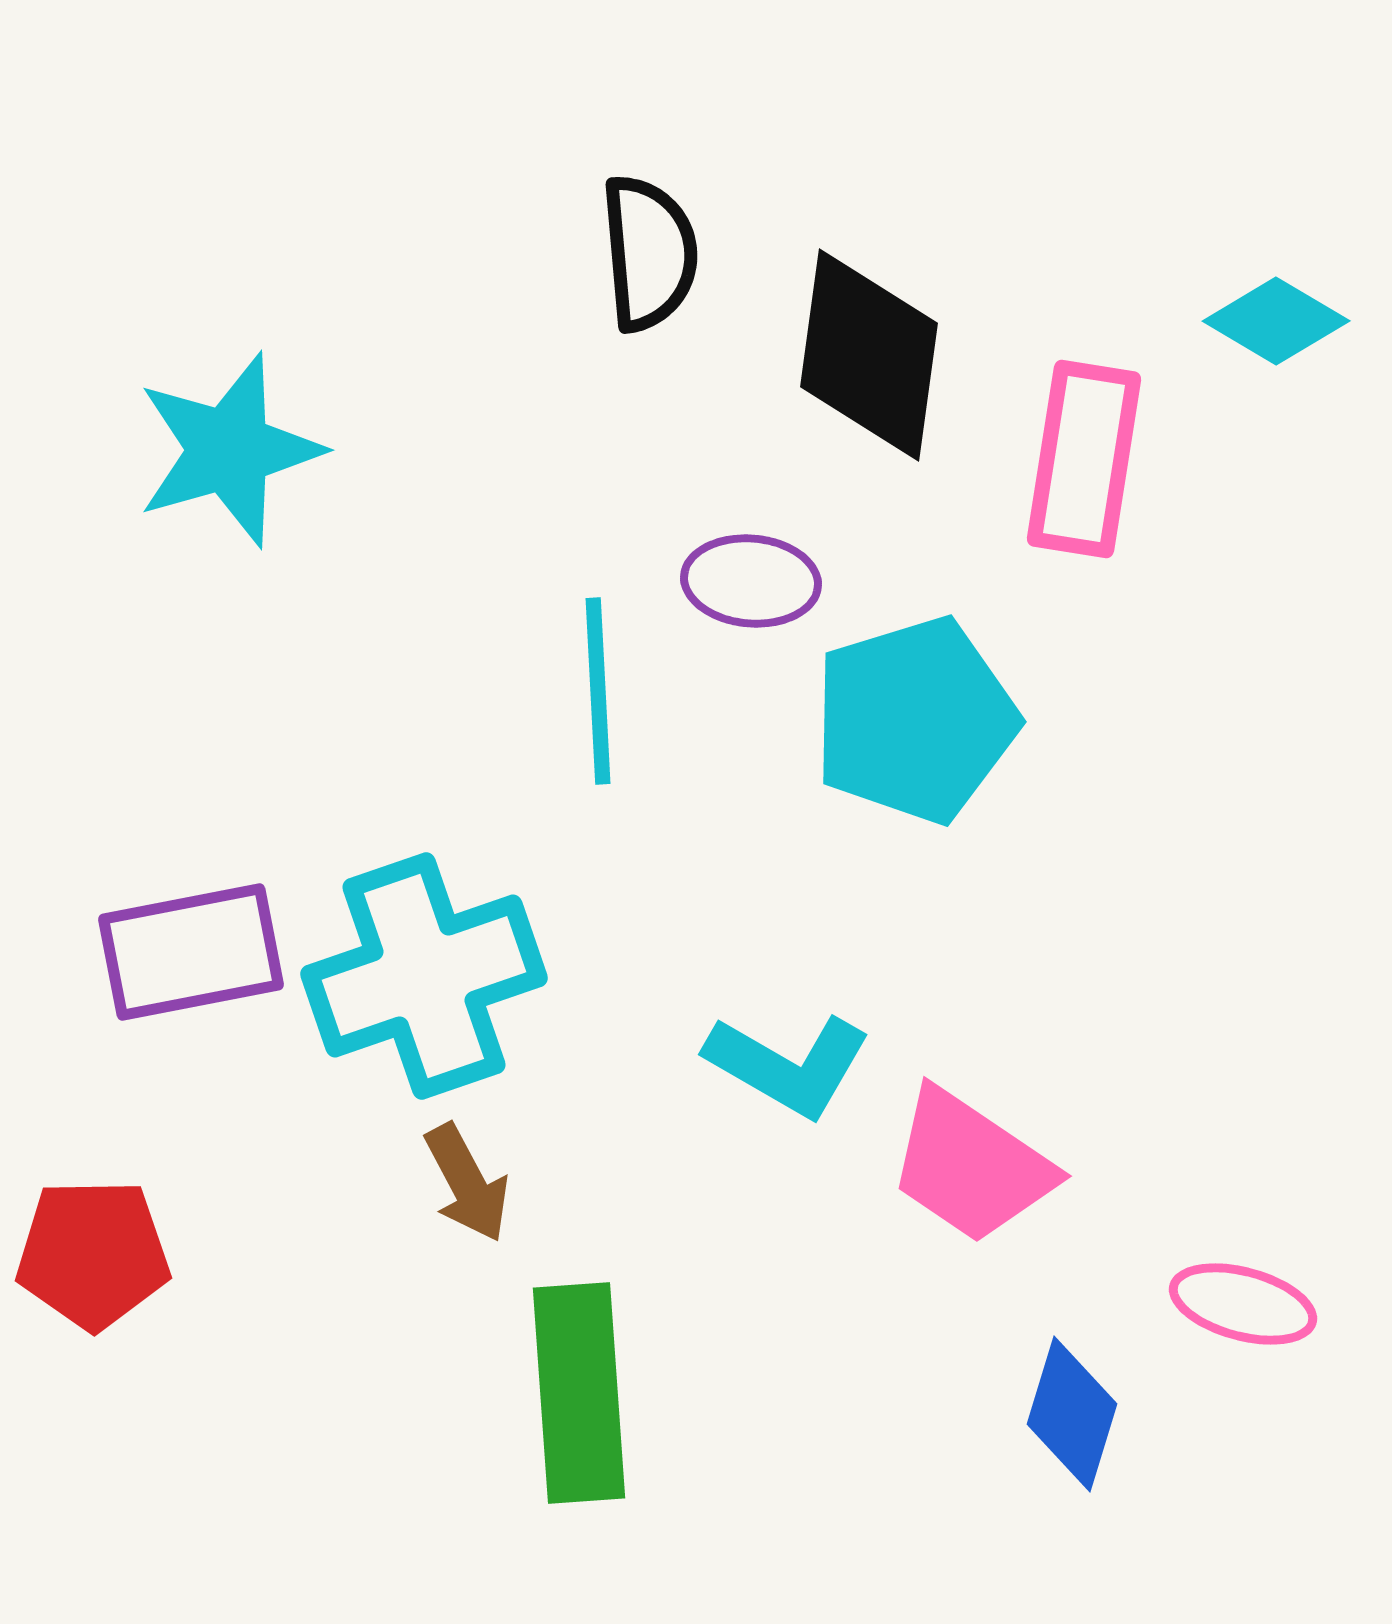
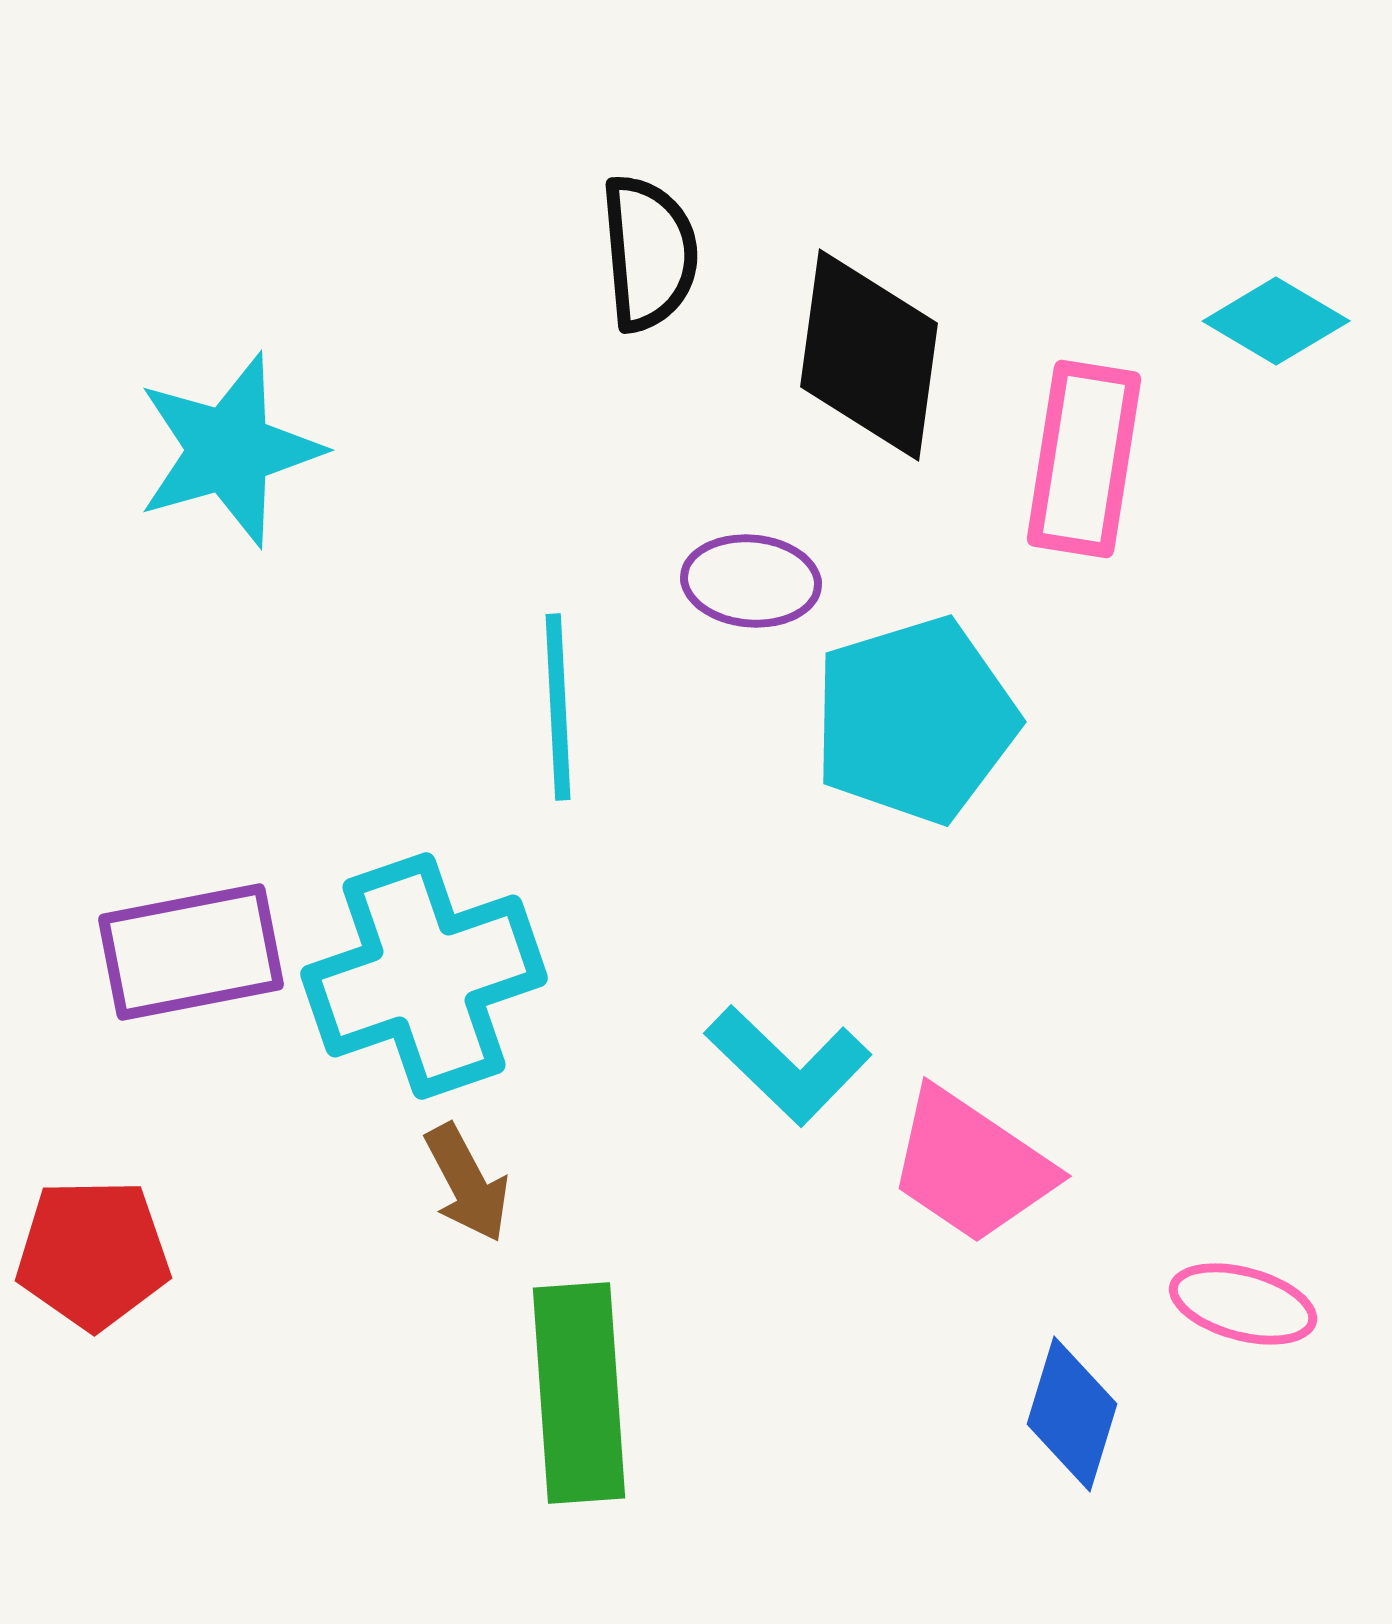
cyan line: moved 40 px left, 16 px down
cyan L-shape: rotated 14 degrees clockwise
